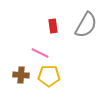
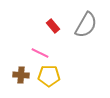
red rectangle: rotated 32 degrees counterclockwise
